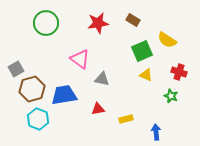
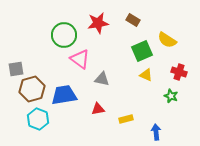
green circle: moved 18 px right, 12 px down
gray square: rotated 21 degrees clockwise
